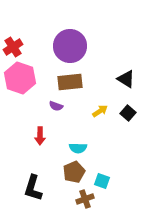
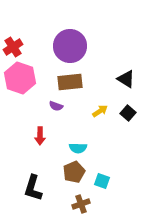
brown cross: moved 4 px left, 5 px down
